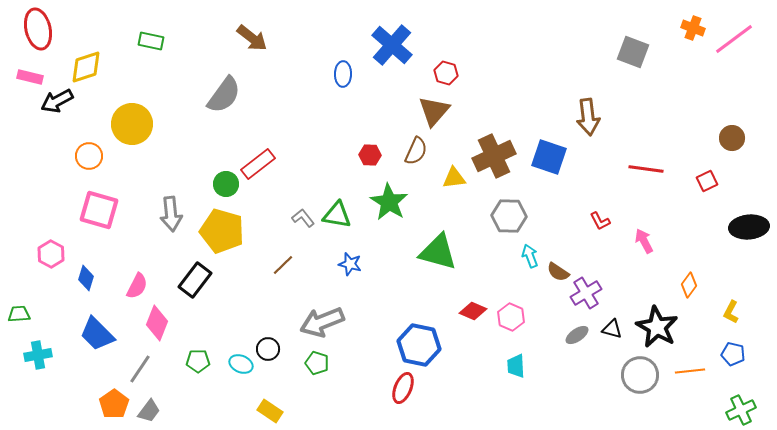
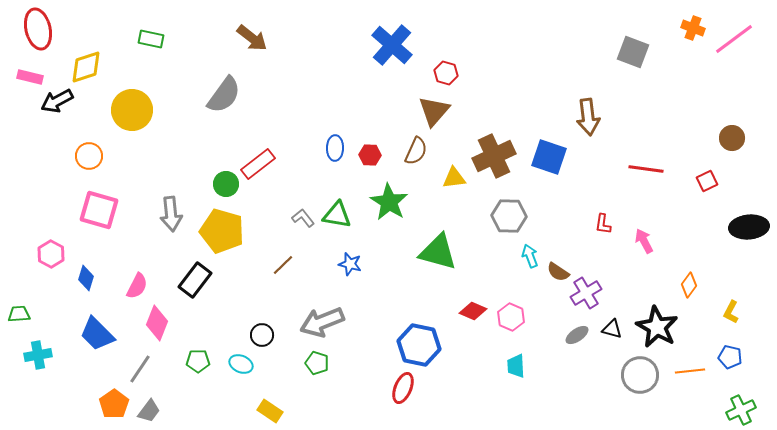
green rectangle at (151, 41): moved 2 px up
blue ellipse at (343, 74): moved 8 px left, 74 px down
yellow circle at (132, 124): moved 14 px up
red L-shape at (600, 221): moved 3 px right, 3 px down; rotated 35 degrees clockwise
black circle at (268, 349): moved 6 px left, 14 px up
blue pentagon at (733, 354): moved 3 px left, 3 px down
